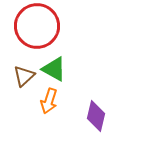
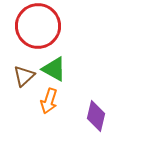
red circle: moved 1 px right
